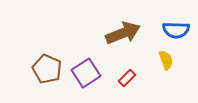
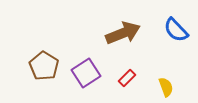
blue semicircle: rotated 44 degrees clockwise
yellow semicircle: moved 27 px down
brown pentagon: moved 3 px left, 3 px up; rotated 8 degrees clockwise
